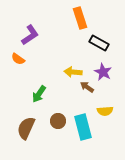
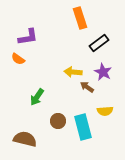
purple L-shape: moved 2 px left, 2 px down; rotated 25 degrees clockwise
black rectangle: rotated 66 degrees counterclockwise
green arrow: moved 2 px left, 3 px down
brown semicircle: moved 1 px left, 11 px down; rotated 80 degrees clockwise
